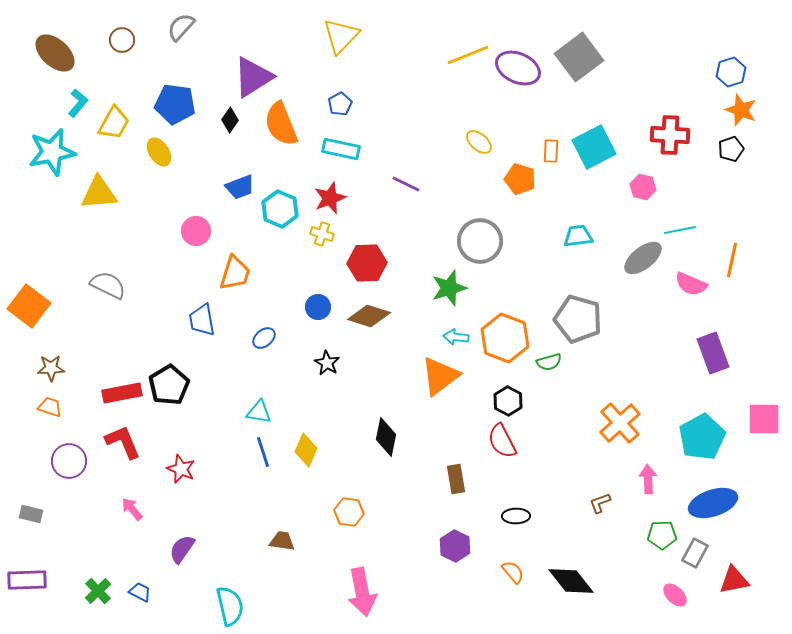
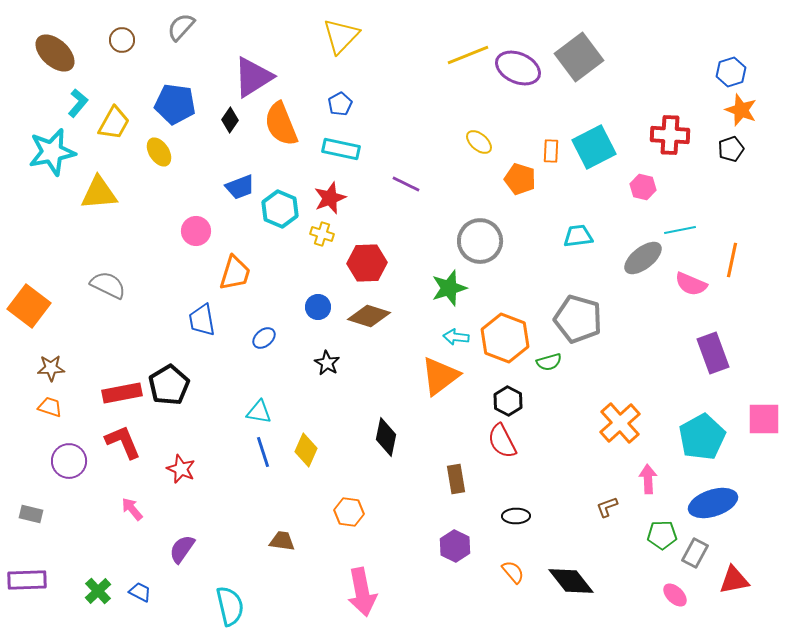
brown L-shape at (600, 503): moved 7 px right, 4 px down
